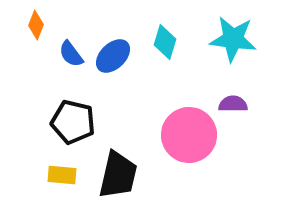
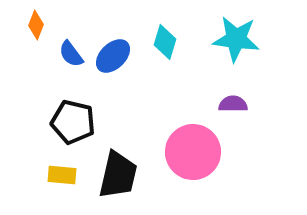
cyan star: moved 3 px right
pink circle: moved 4 px right, 17 px down
